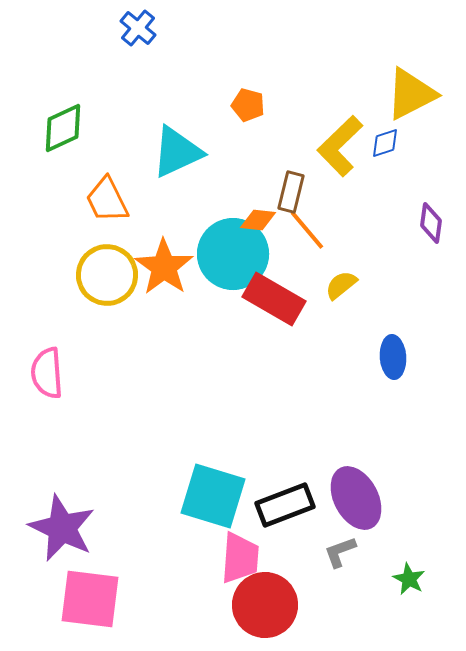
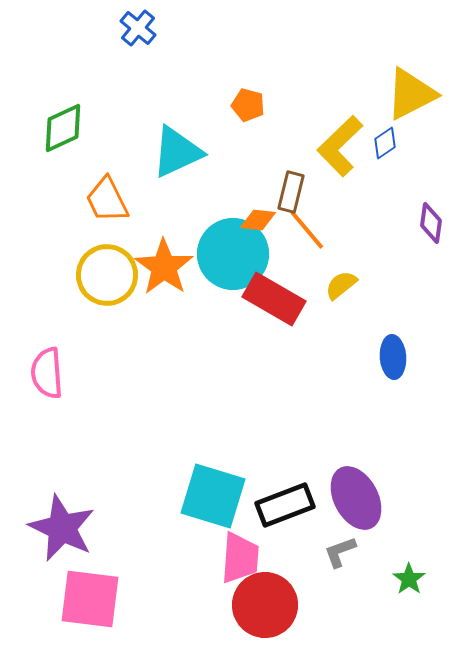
blue diamond: rotated 16 degrees counterclockwise
green star: rotated 8 degrees clockwise
